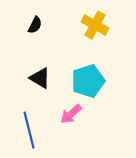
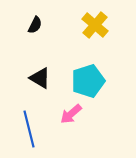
yellow cross: rotated 12 degrees clockwise
blue line: moved 1 px up
